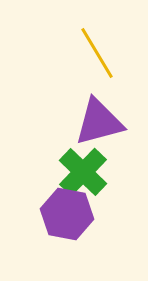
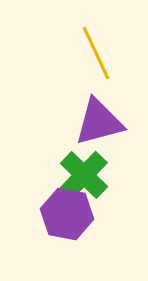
yellow line: moved 1 px left; rotated 6 degrees clockwise
green cross: moved 1 px right, 3 px down
